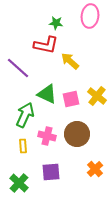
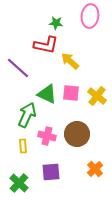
pink square: moved 6 px up; rotated 18 degrees clockwise
green arrow: moved 2 px right
